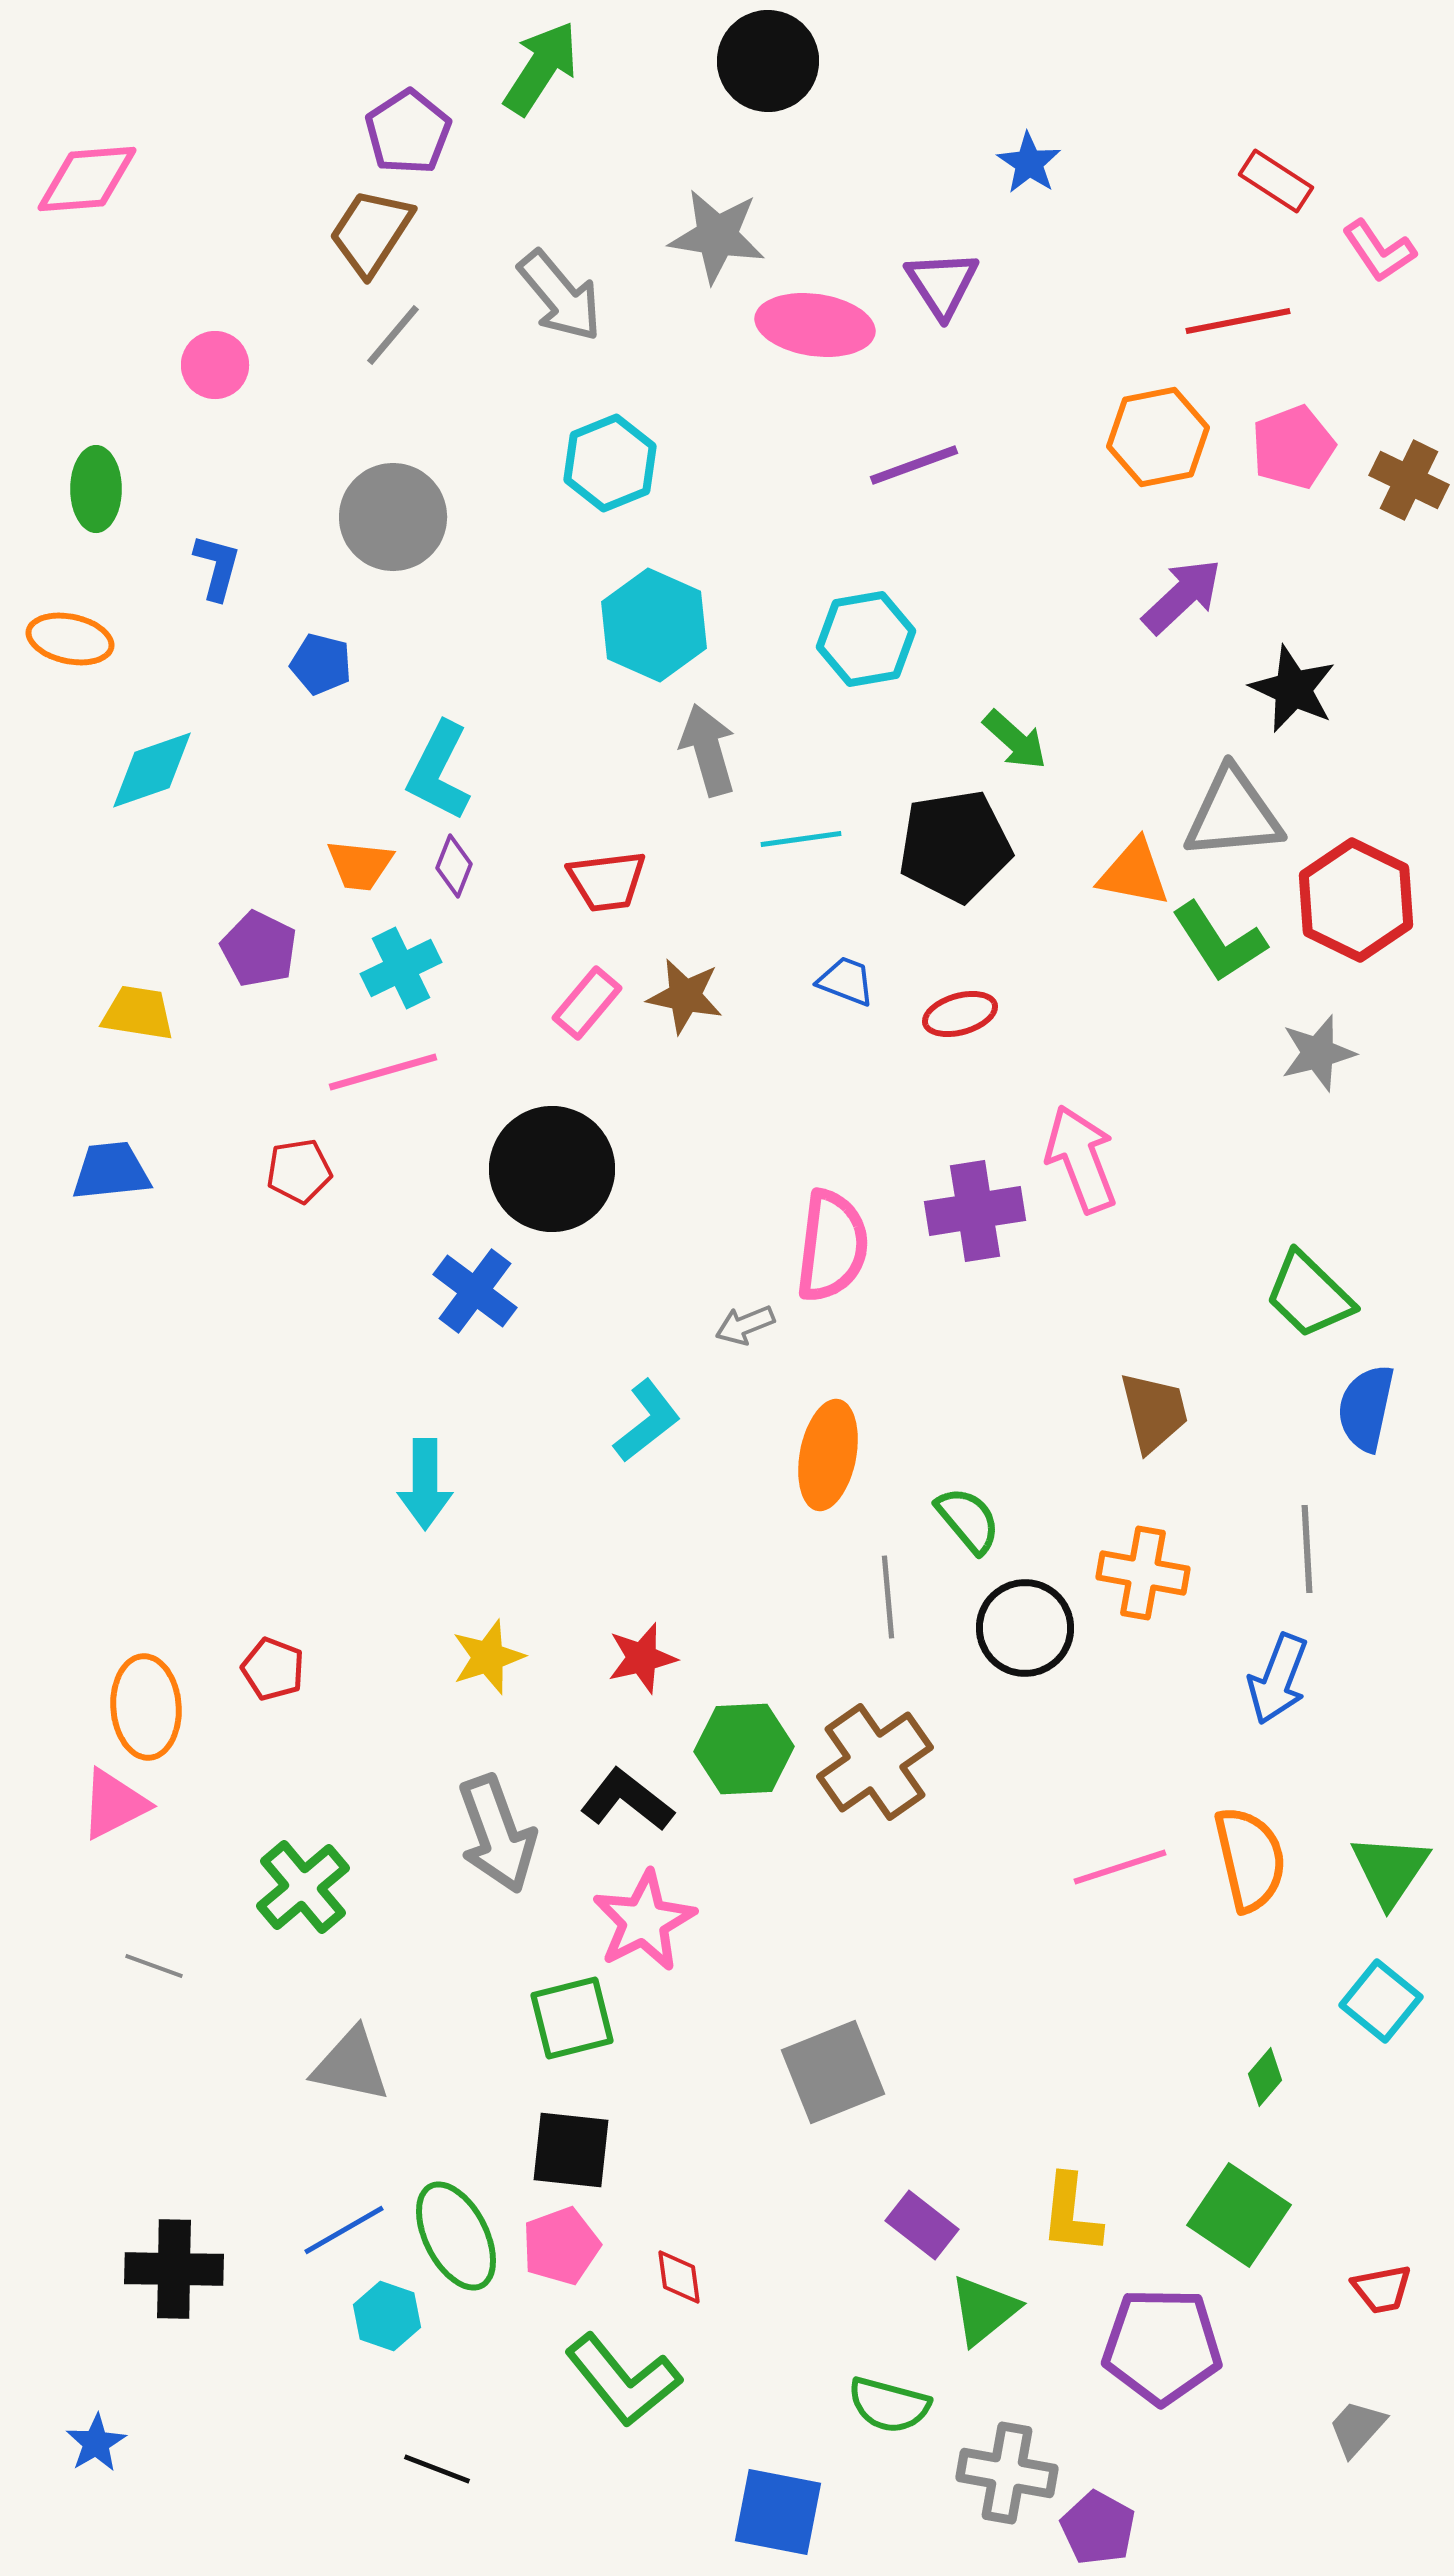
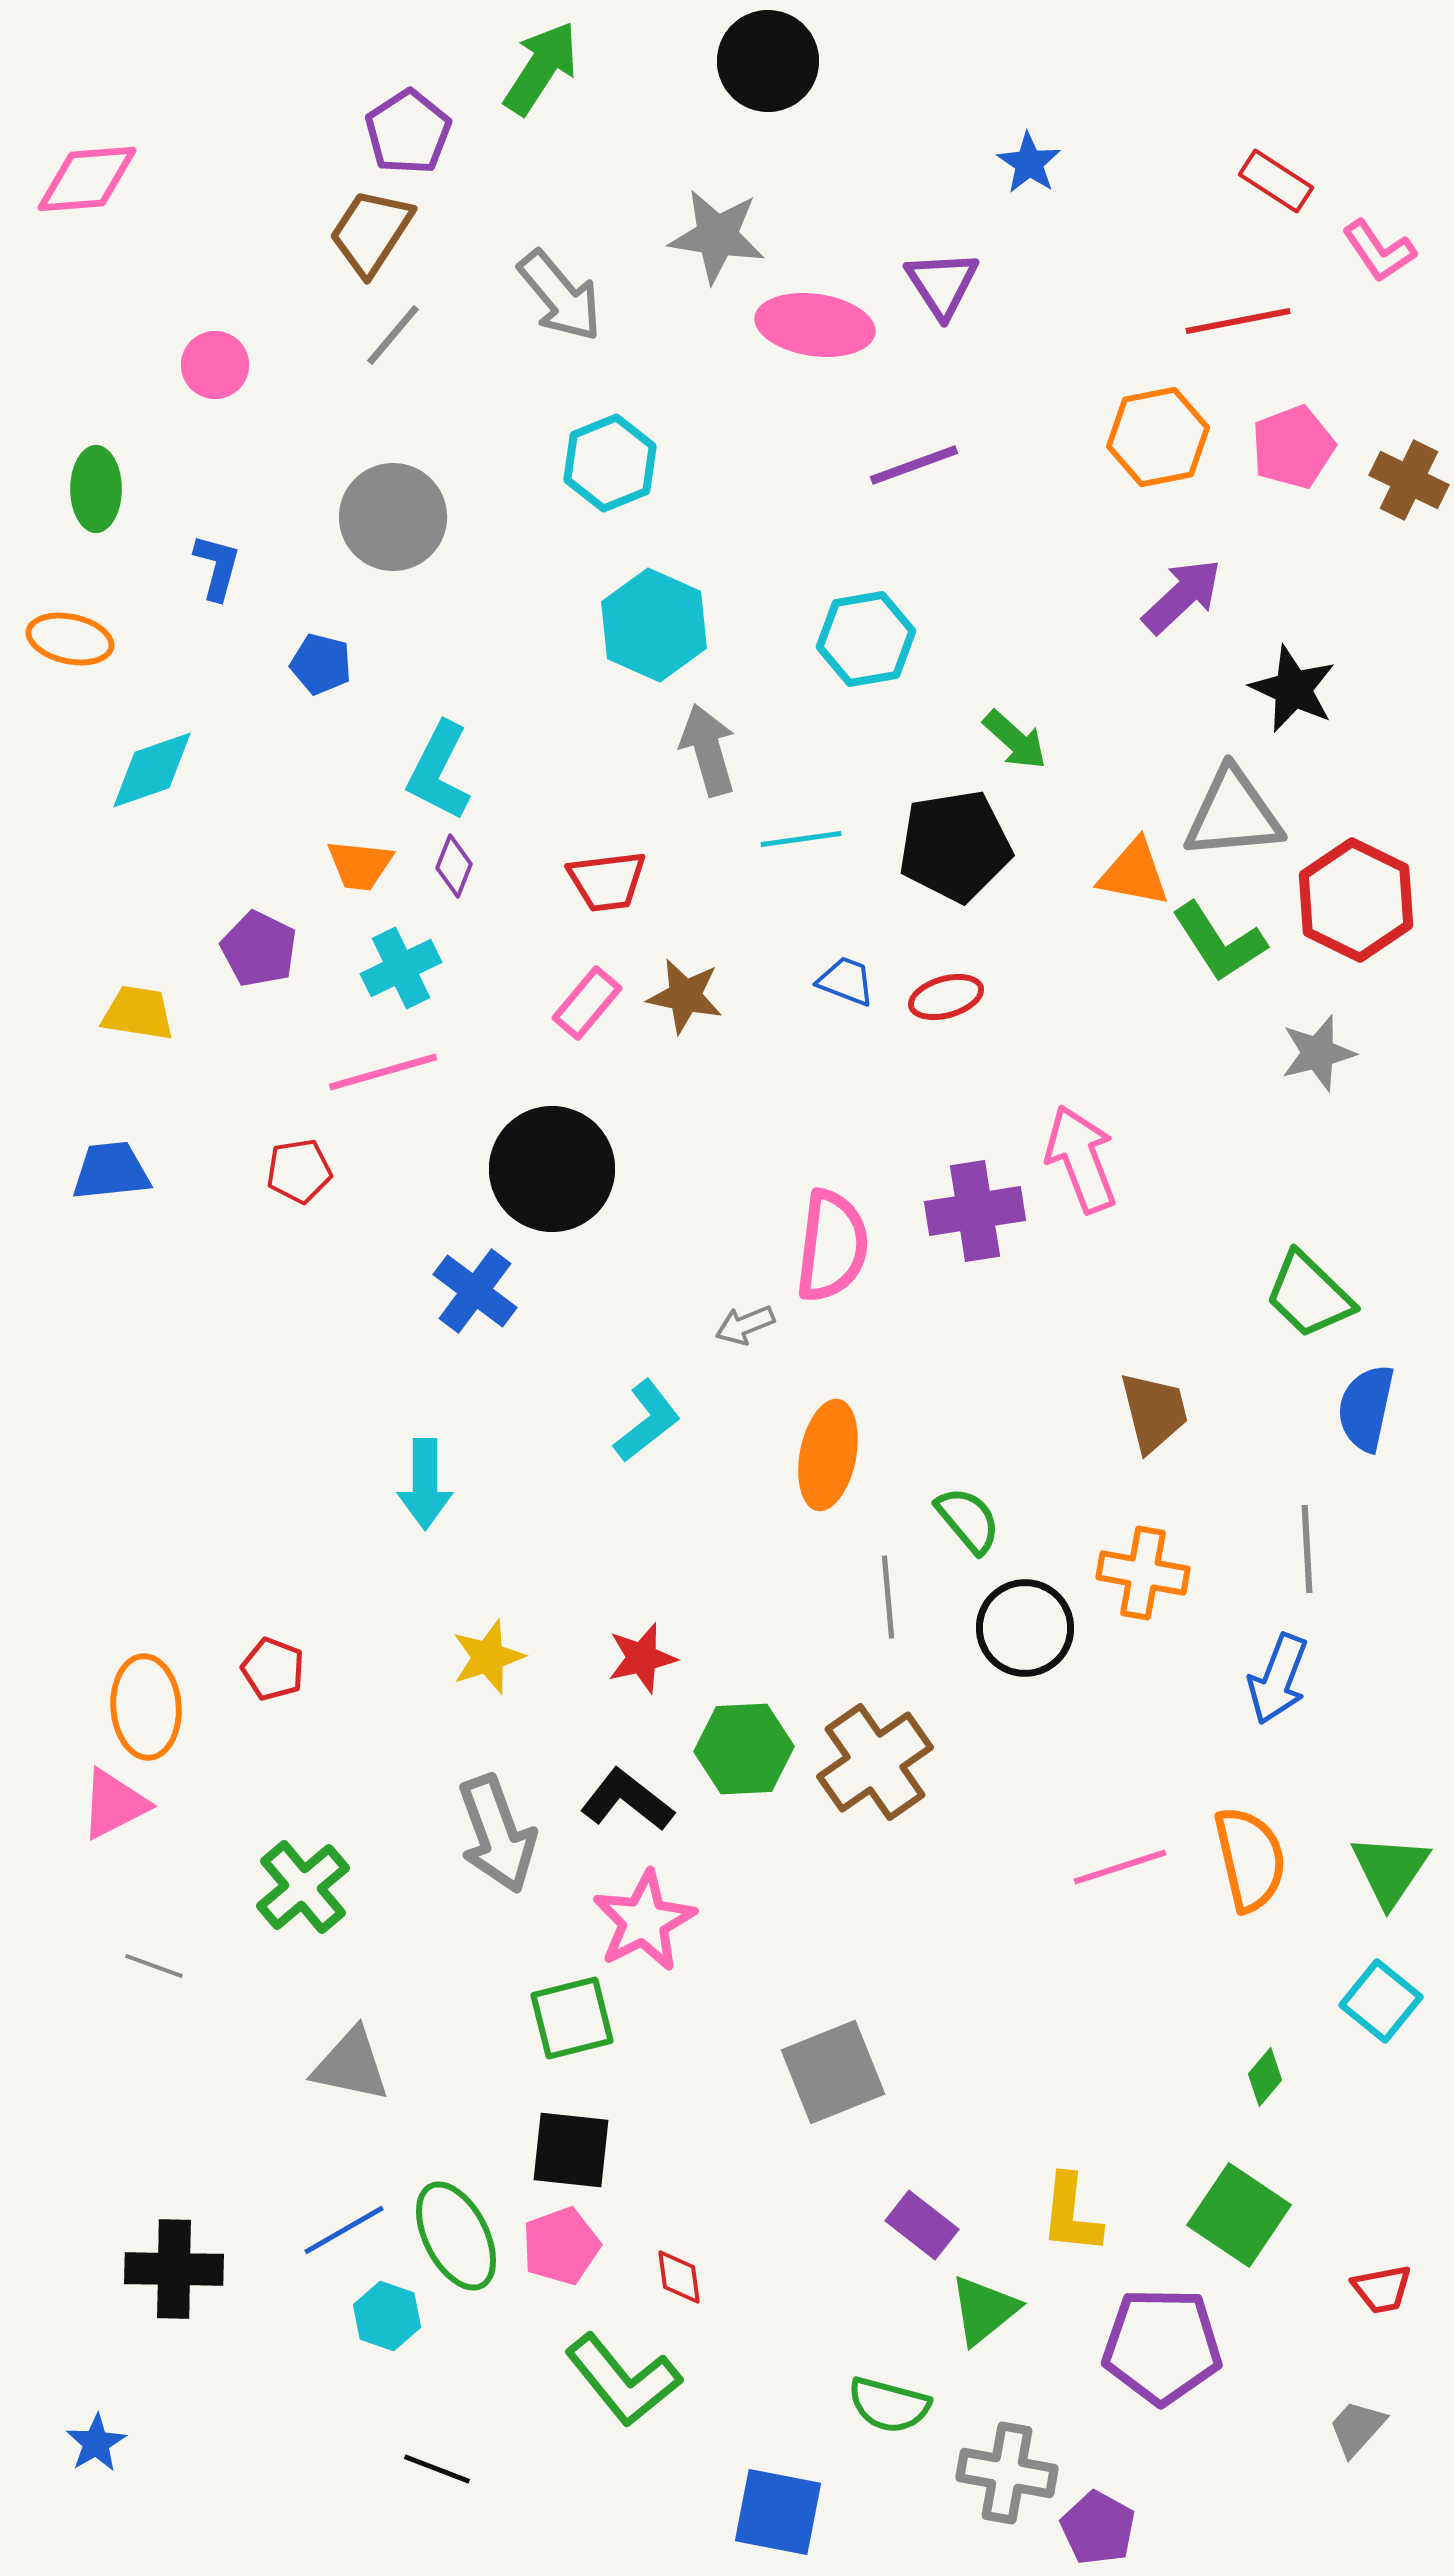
red ellipse at (960, 1014): moved 14 px left, 17 px up
